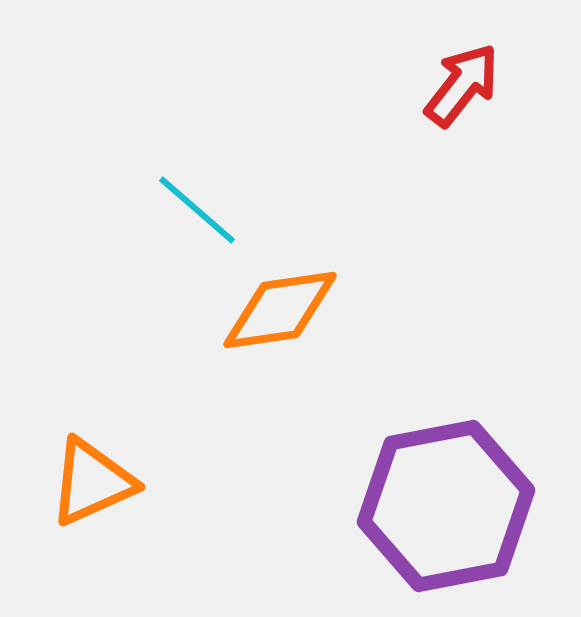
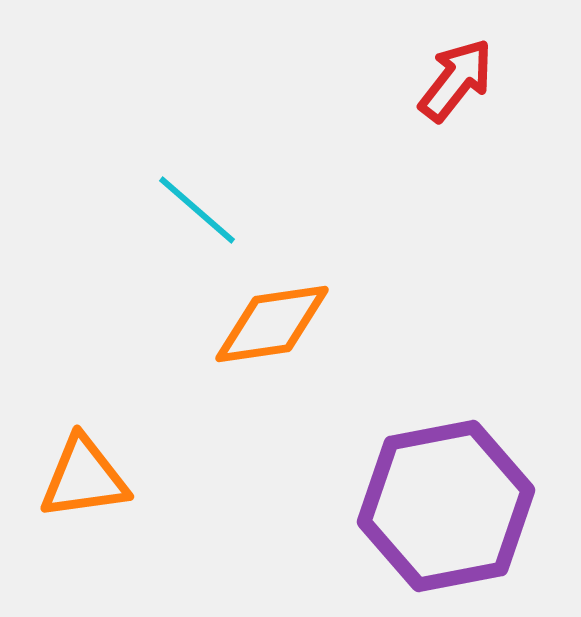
red arrow: moved 6 px left, 5 px up
orange diamond: moved 8 px left, 14 px down
orange triangle: moved 8 px left, 4 px up; rotated 16 degrees clockwise
